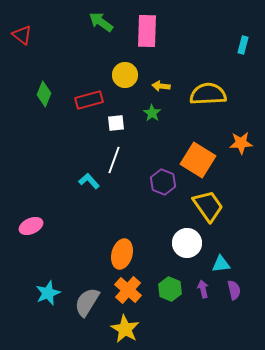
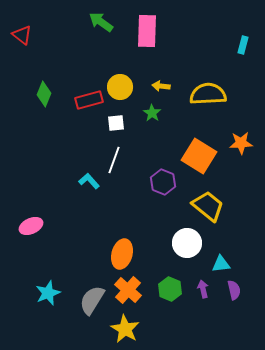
yellow circle: moved 5 px left, 12 px down
orange square: moved 1 px right, 4 px up
yellow trapezoid: rotated 16 degrees counterclockwise
gray semicircle: moved 5 px right, 2 px up
